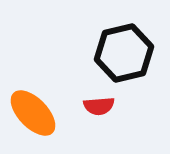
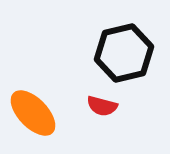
red semicircle: moved 3 px right; rotated 20 degrees clockwise
